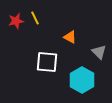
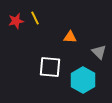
orange triangle: rotated 24 degrees counterclockwise
white square: moved 3 px right, 5 px down
cyan hexagon: moved 1 px right
